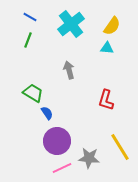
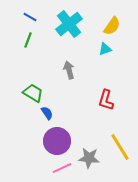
cyan cross: moved 2 px left
cyan triangle: moved 2 px left, 1 px down; rotated 24 degrees counterclockwise
